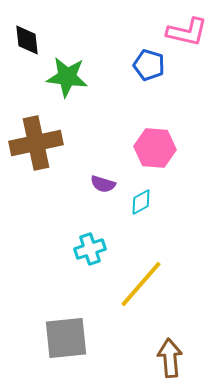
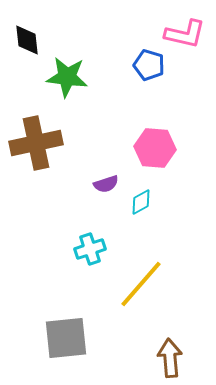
pink L-shape: moved 2 px left, 2 px down
purple semicircle: moved 3 px right; rotated 35 degrees counterclockwise
